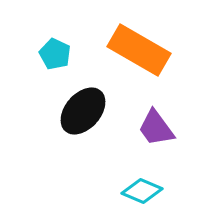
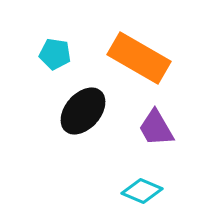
orange rectangle: moved 8 px down
cyan pentagon: rotated 16 degrees counterclockwise
purple trapezoid: rotated 6 degrees clockwise
